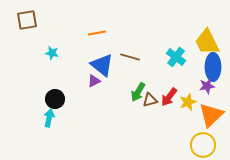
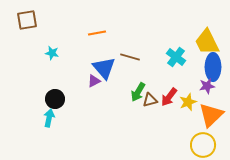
blue triangle: moved 2 px right, 3 px down; rotated 10 degrees clockwise
